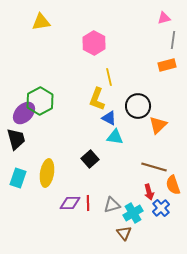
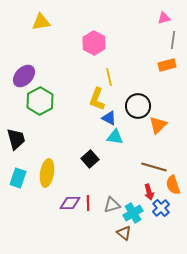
purple ellipse: moved 37 px up
brown triangle: rotated 14 degrees counterclockwise
